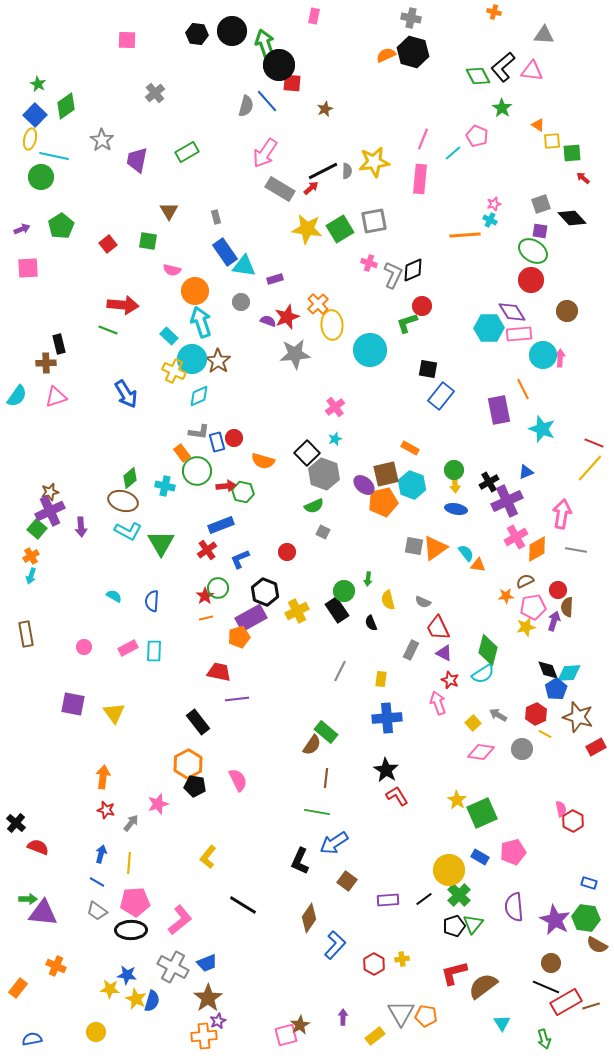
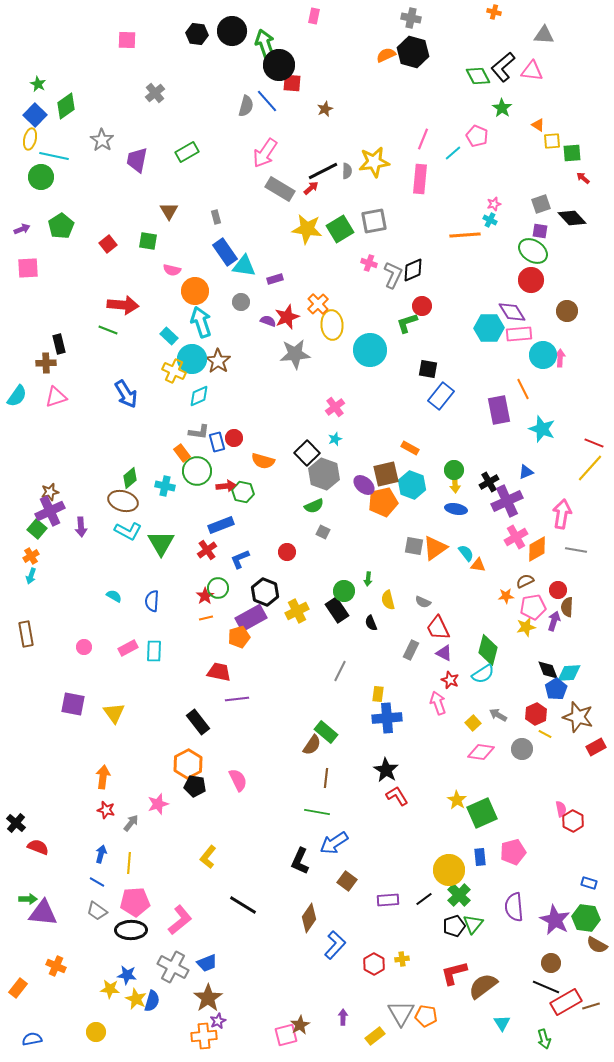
yellow rectangle at (381, 679): moved 3 px left, 15 px down
blue rectangle at (480, 857): rotated 54 degrees clockwise
